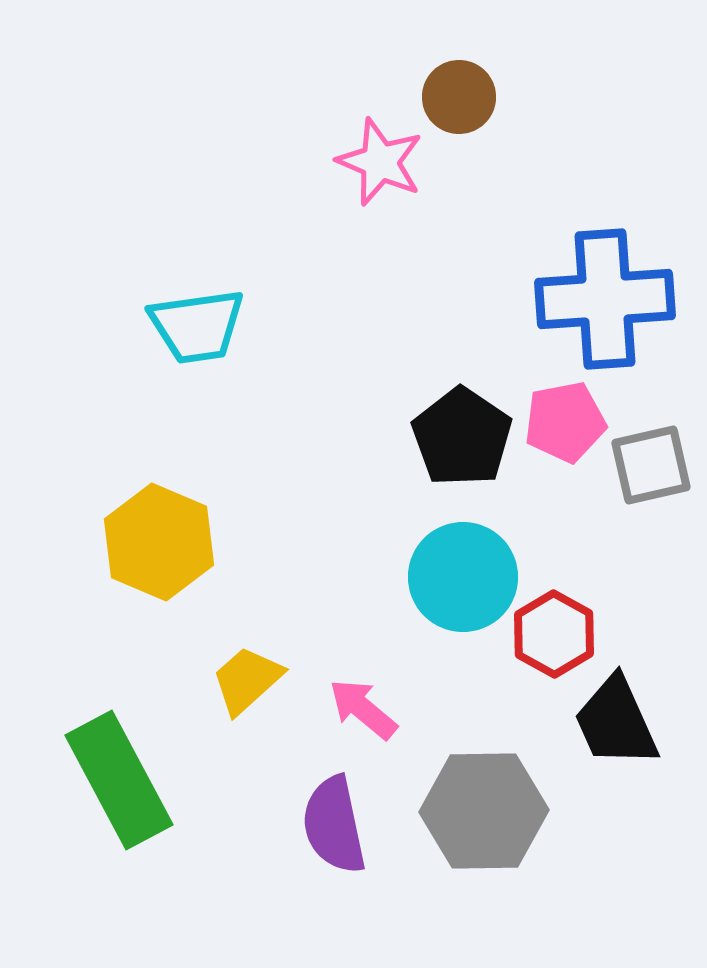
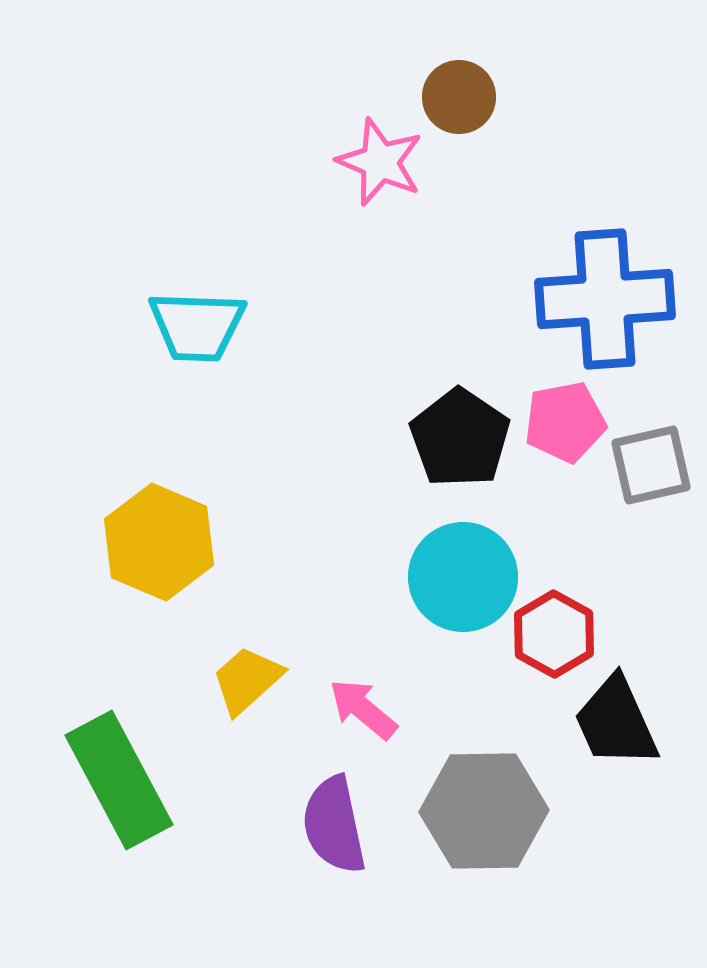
cyan trapezoid: rotated 10 degrees clockwise
black pentagon: moved 2 px left, 1 px down
